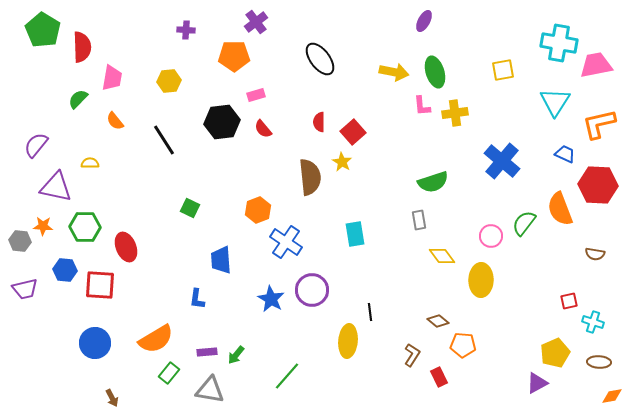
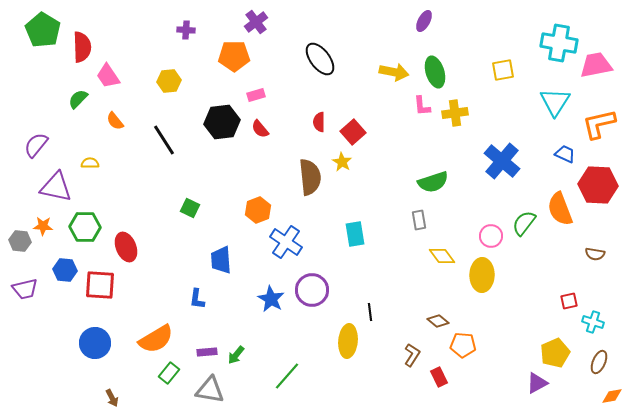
pink trapezoid at (112, 78): moved 4 px left, 2 px up; rotated 136 degrees clockwise
red semicircle at (263, 129): moved 3 px left
yellow ellipse at (481, 280): moved 1 px right, 5 px up
brown ellipse at (599, 362): rotated 70 degrees counterclockwise
